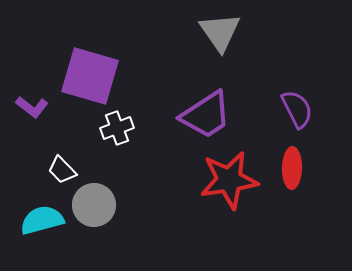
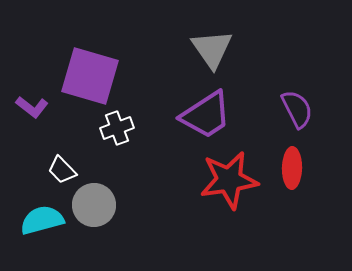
gray triangle: moved 8 px left, 17 px down
